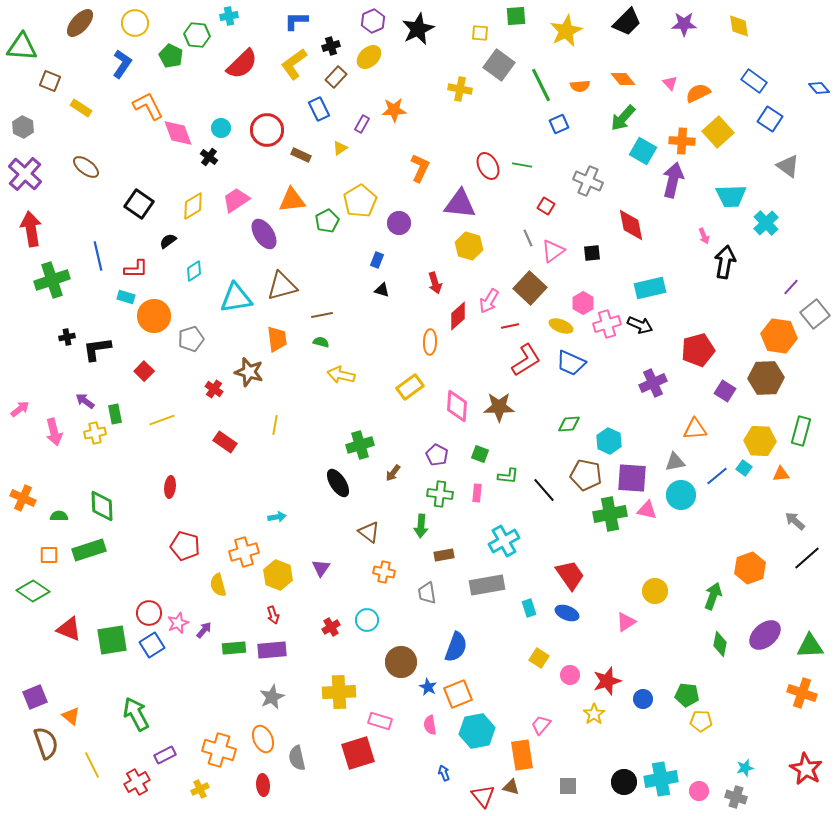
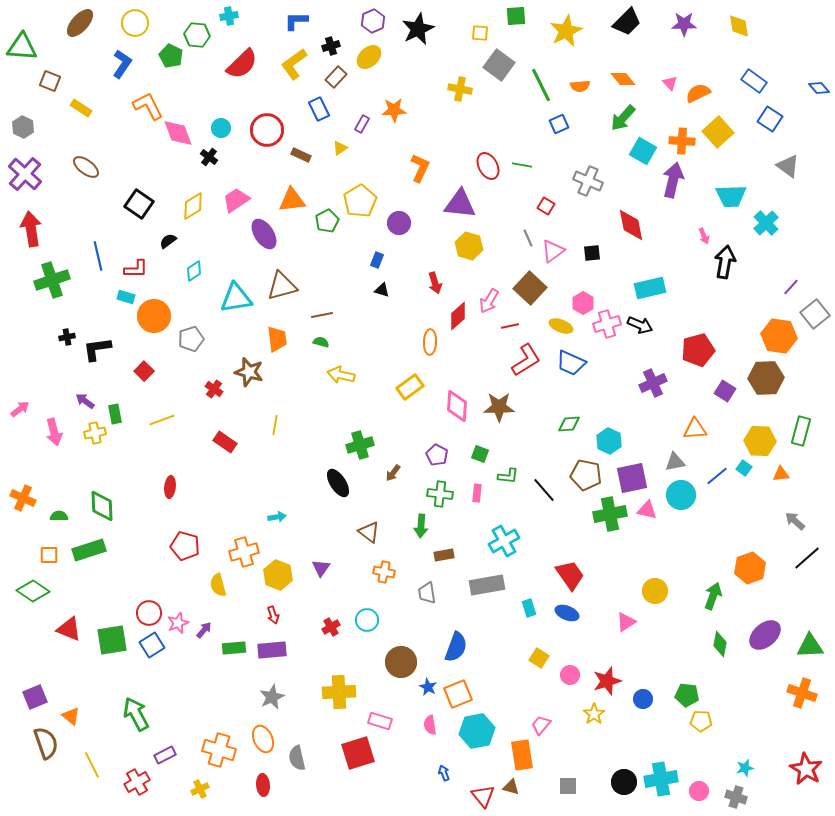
purple square at (632, 478): rotated 16 degrees counterclockwise
